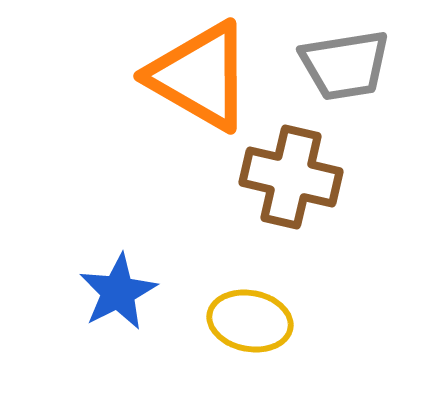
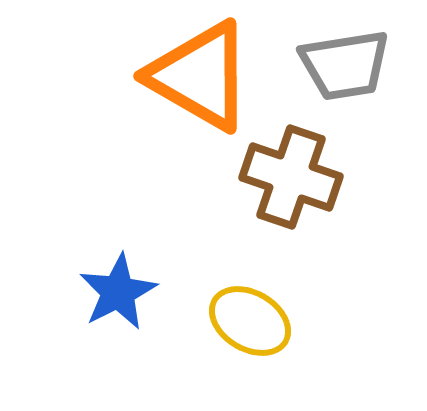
brown cross: rotated 6 degrees clockwise
yellow ellipse: rotated 20 degrees clockwise
